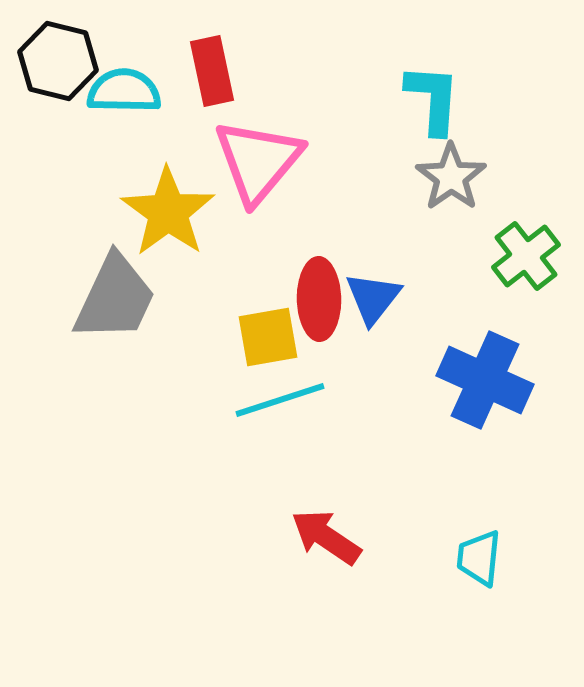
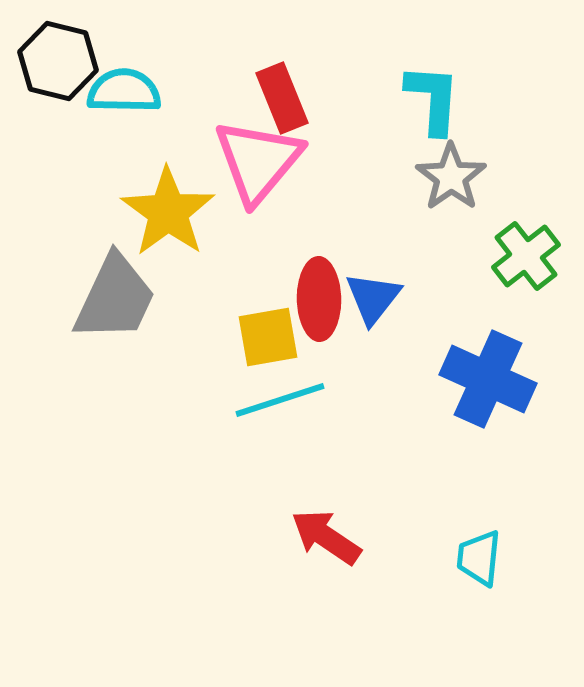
red rectangle: moved 70 px right, 27 px down; rotated 10 degrees counterclockwise
blue cross: moved 3 px right, 1 px up
